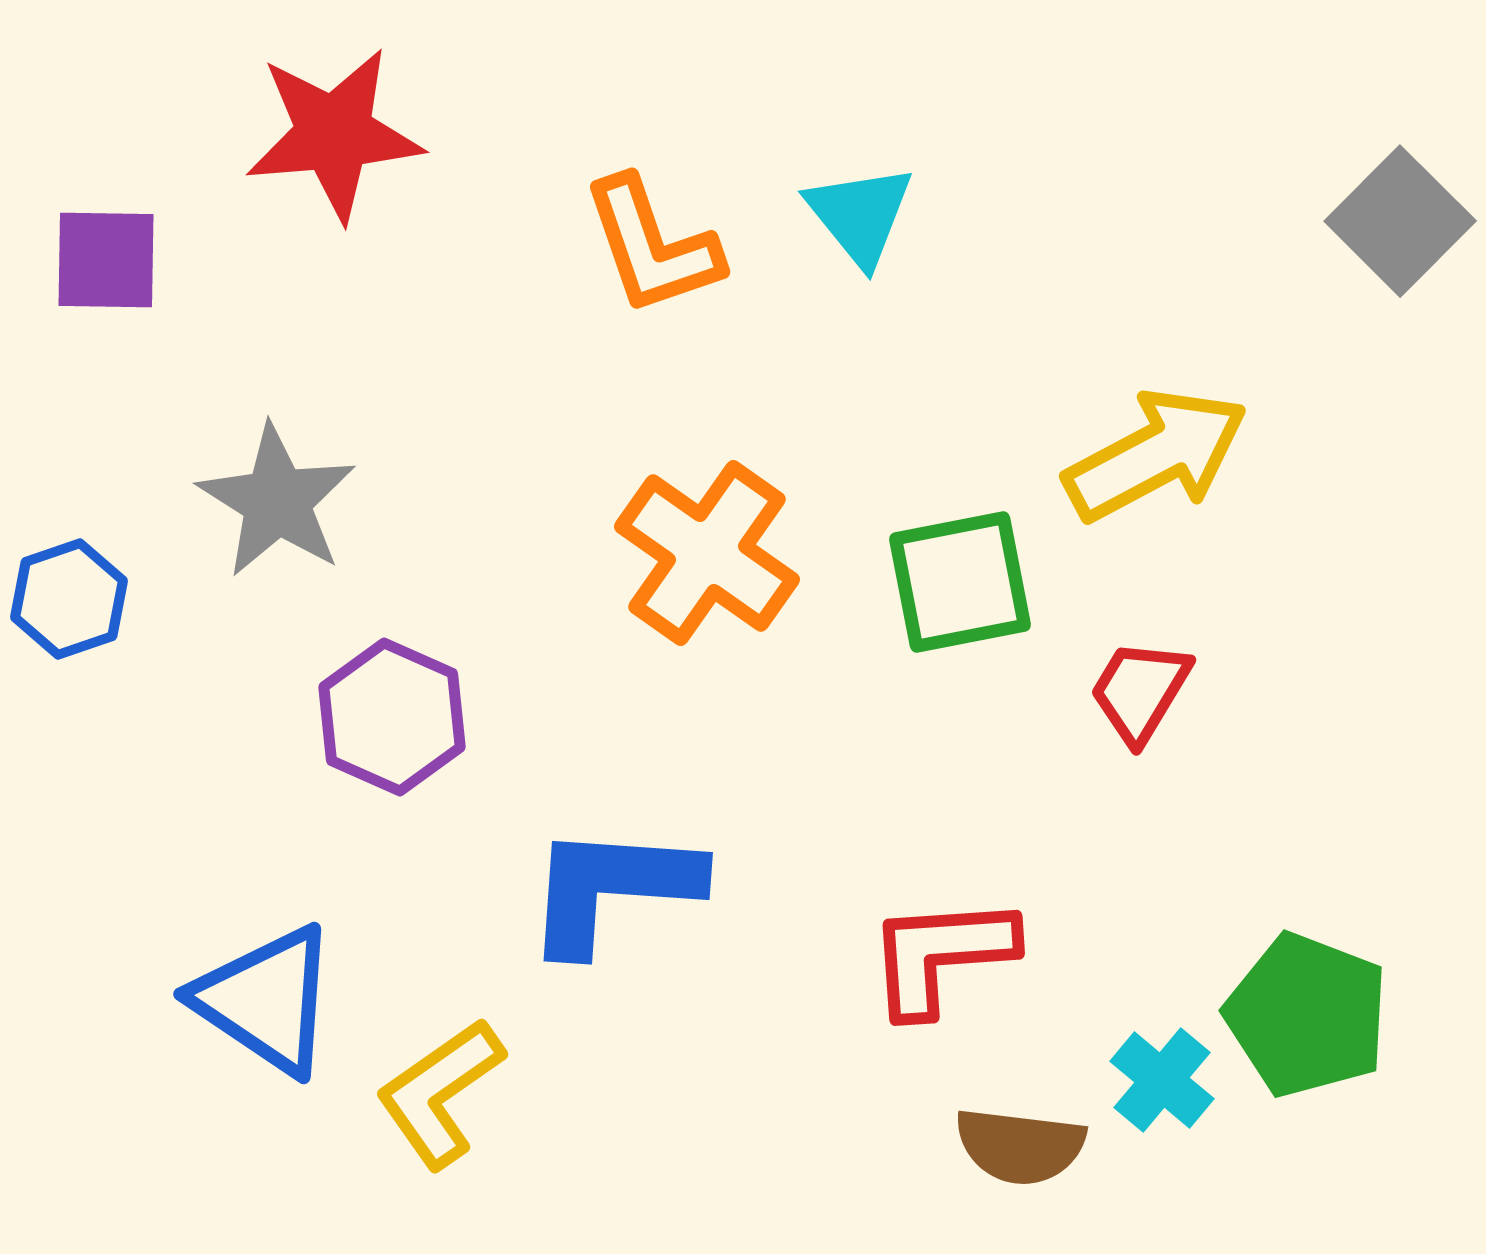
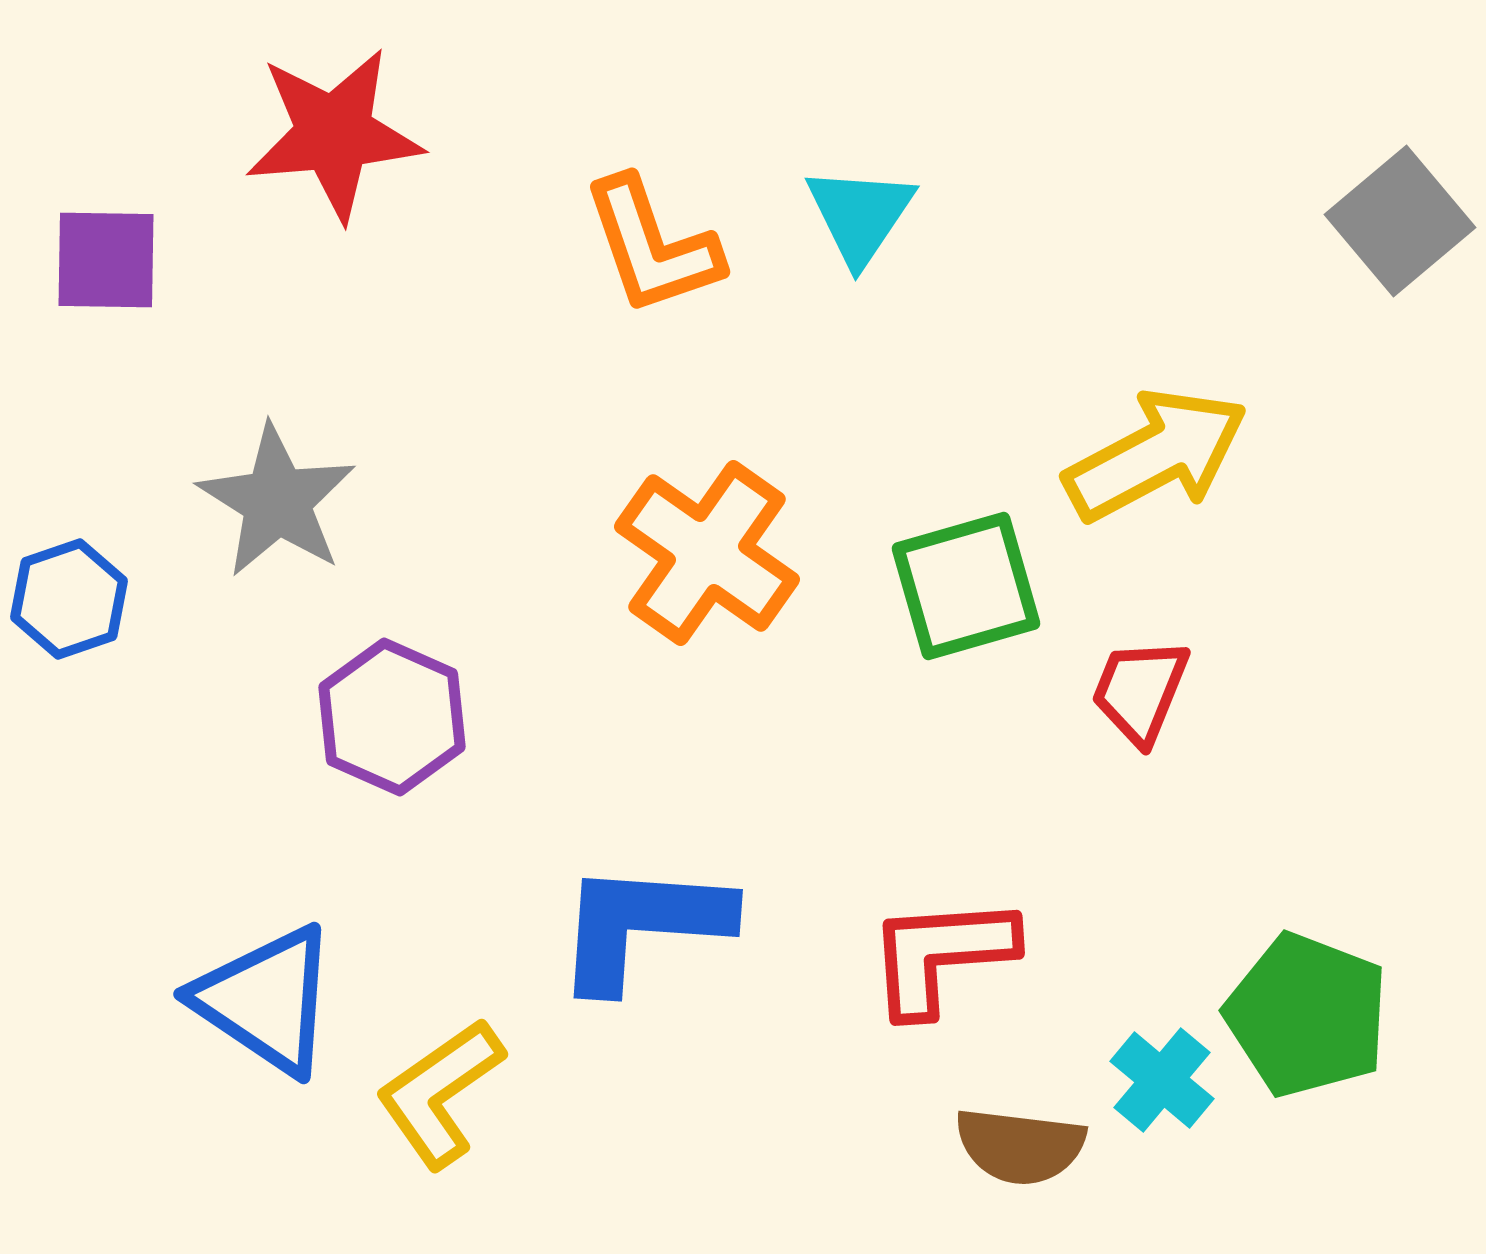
cyan triangle: rotated 13 degrees clockwise
gray square: rotated 5 degrees clockwise
green square: moved 6 px right, 4 px down; rotated 5 degrees counterclockwise
red trapezoid: rotated 9 degrees counterclockwise
blue L-shape: moved 30 px right, 37 px down
